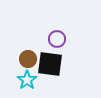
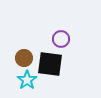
purple circle: moved 4 px right
brown circle: moved 4 px left, 1 px up
